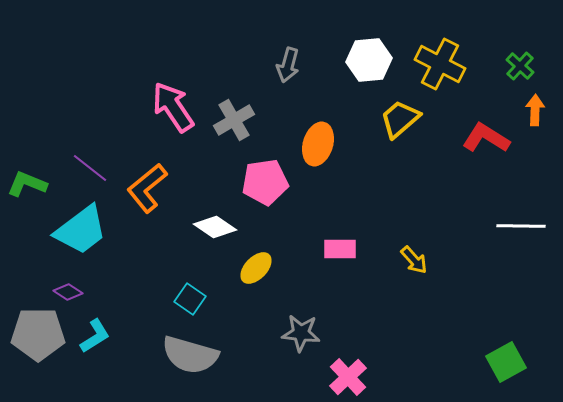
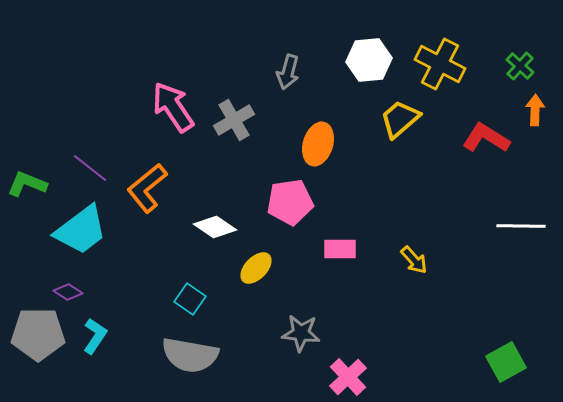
gray arrow: moved 7 px down
pink pentagon: moved 25 px right, 20 px down
cyan L-shape: rotated 24 degrees counterclockwise
gray semicircle: rotated 6 degrees counterclockwise
